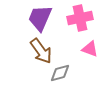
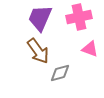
pink cross: moved 1 px left, 1 px up
brown arrow: moved 3 px left
